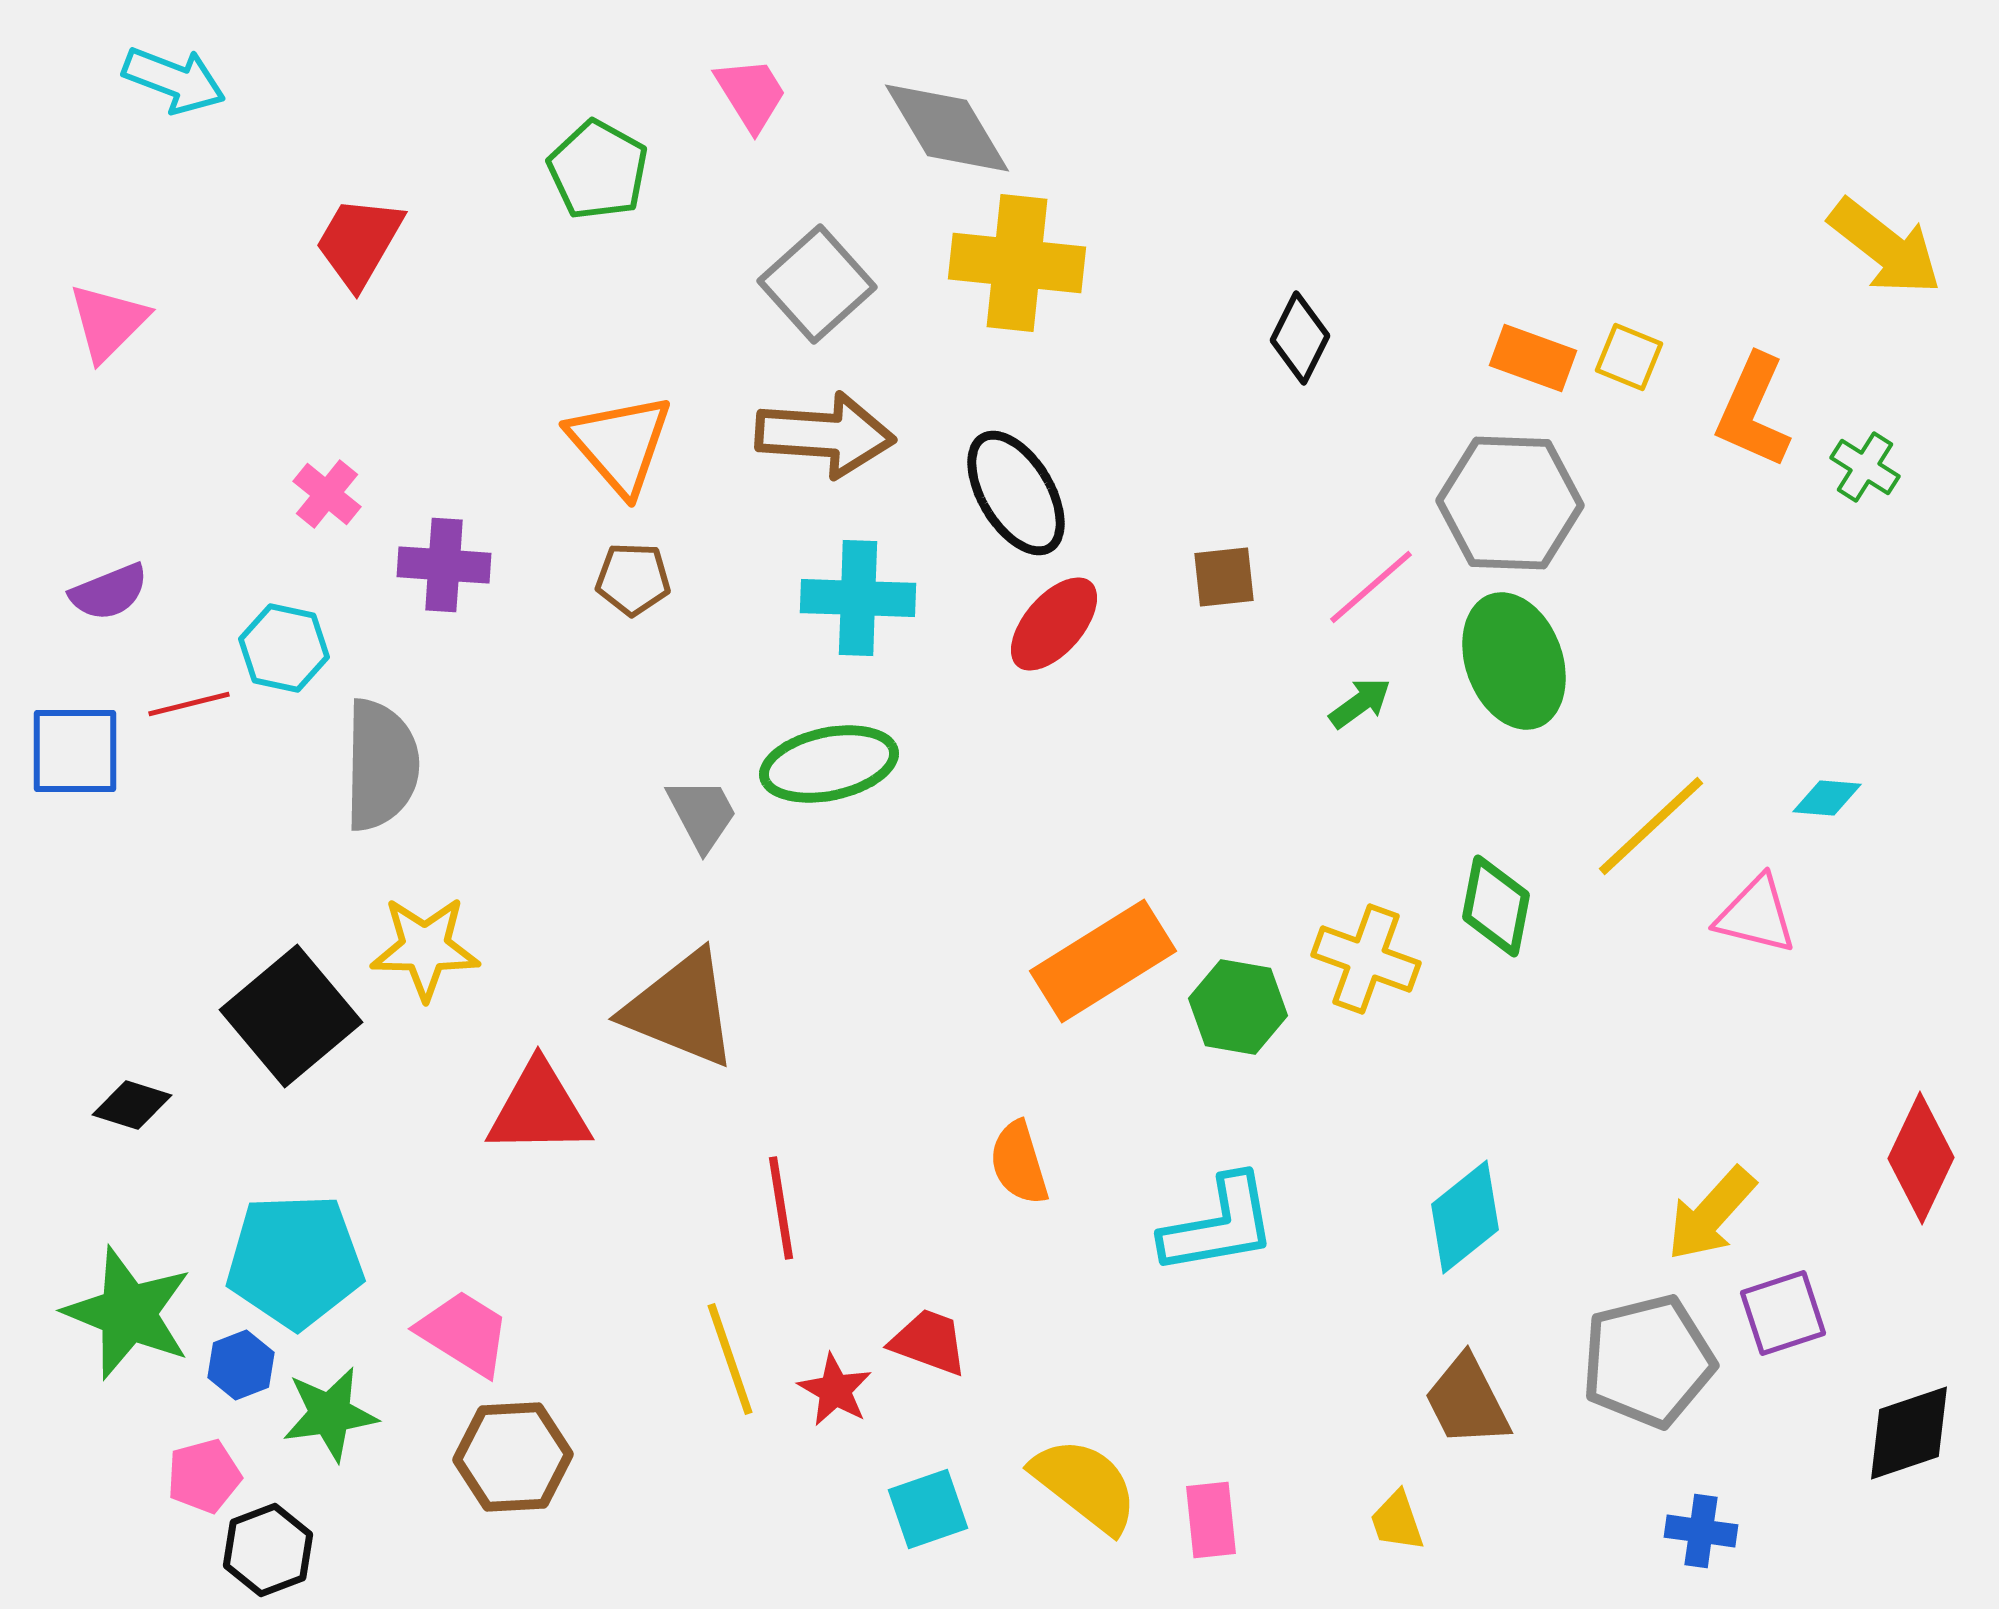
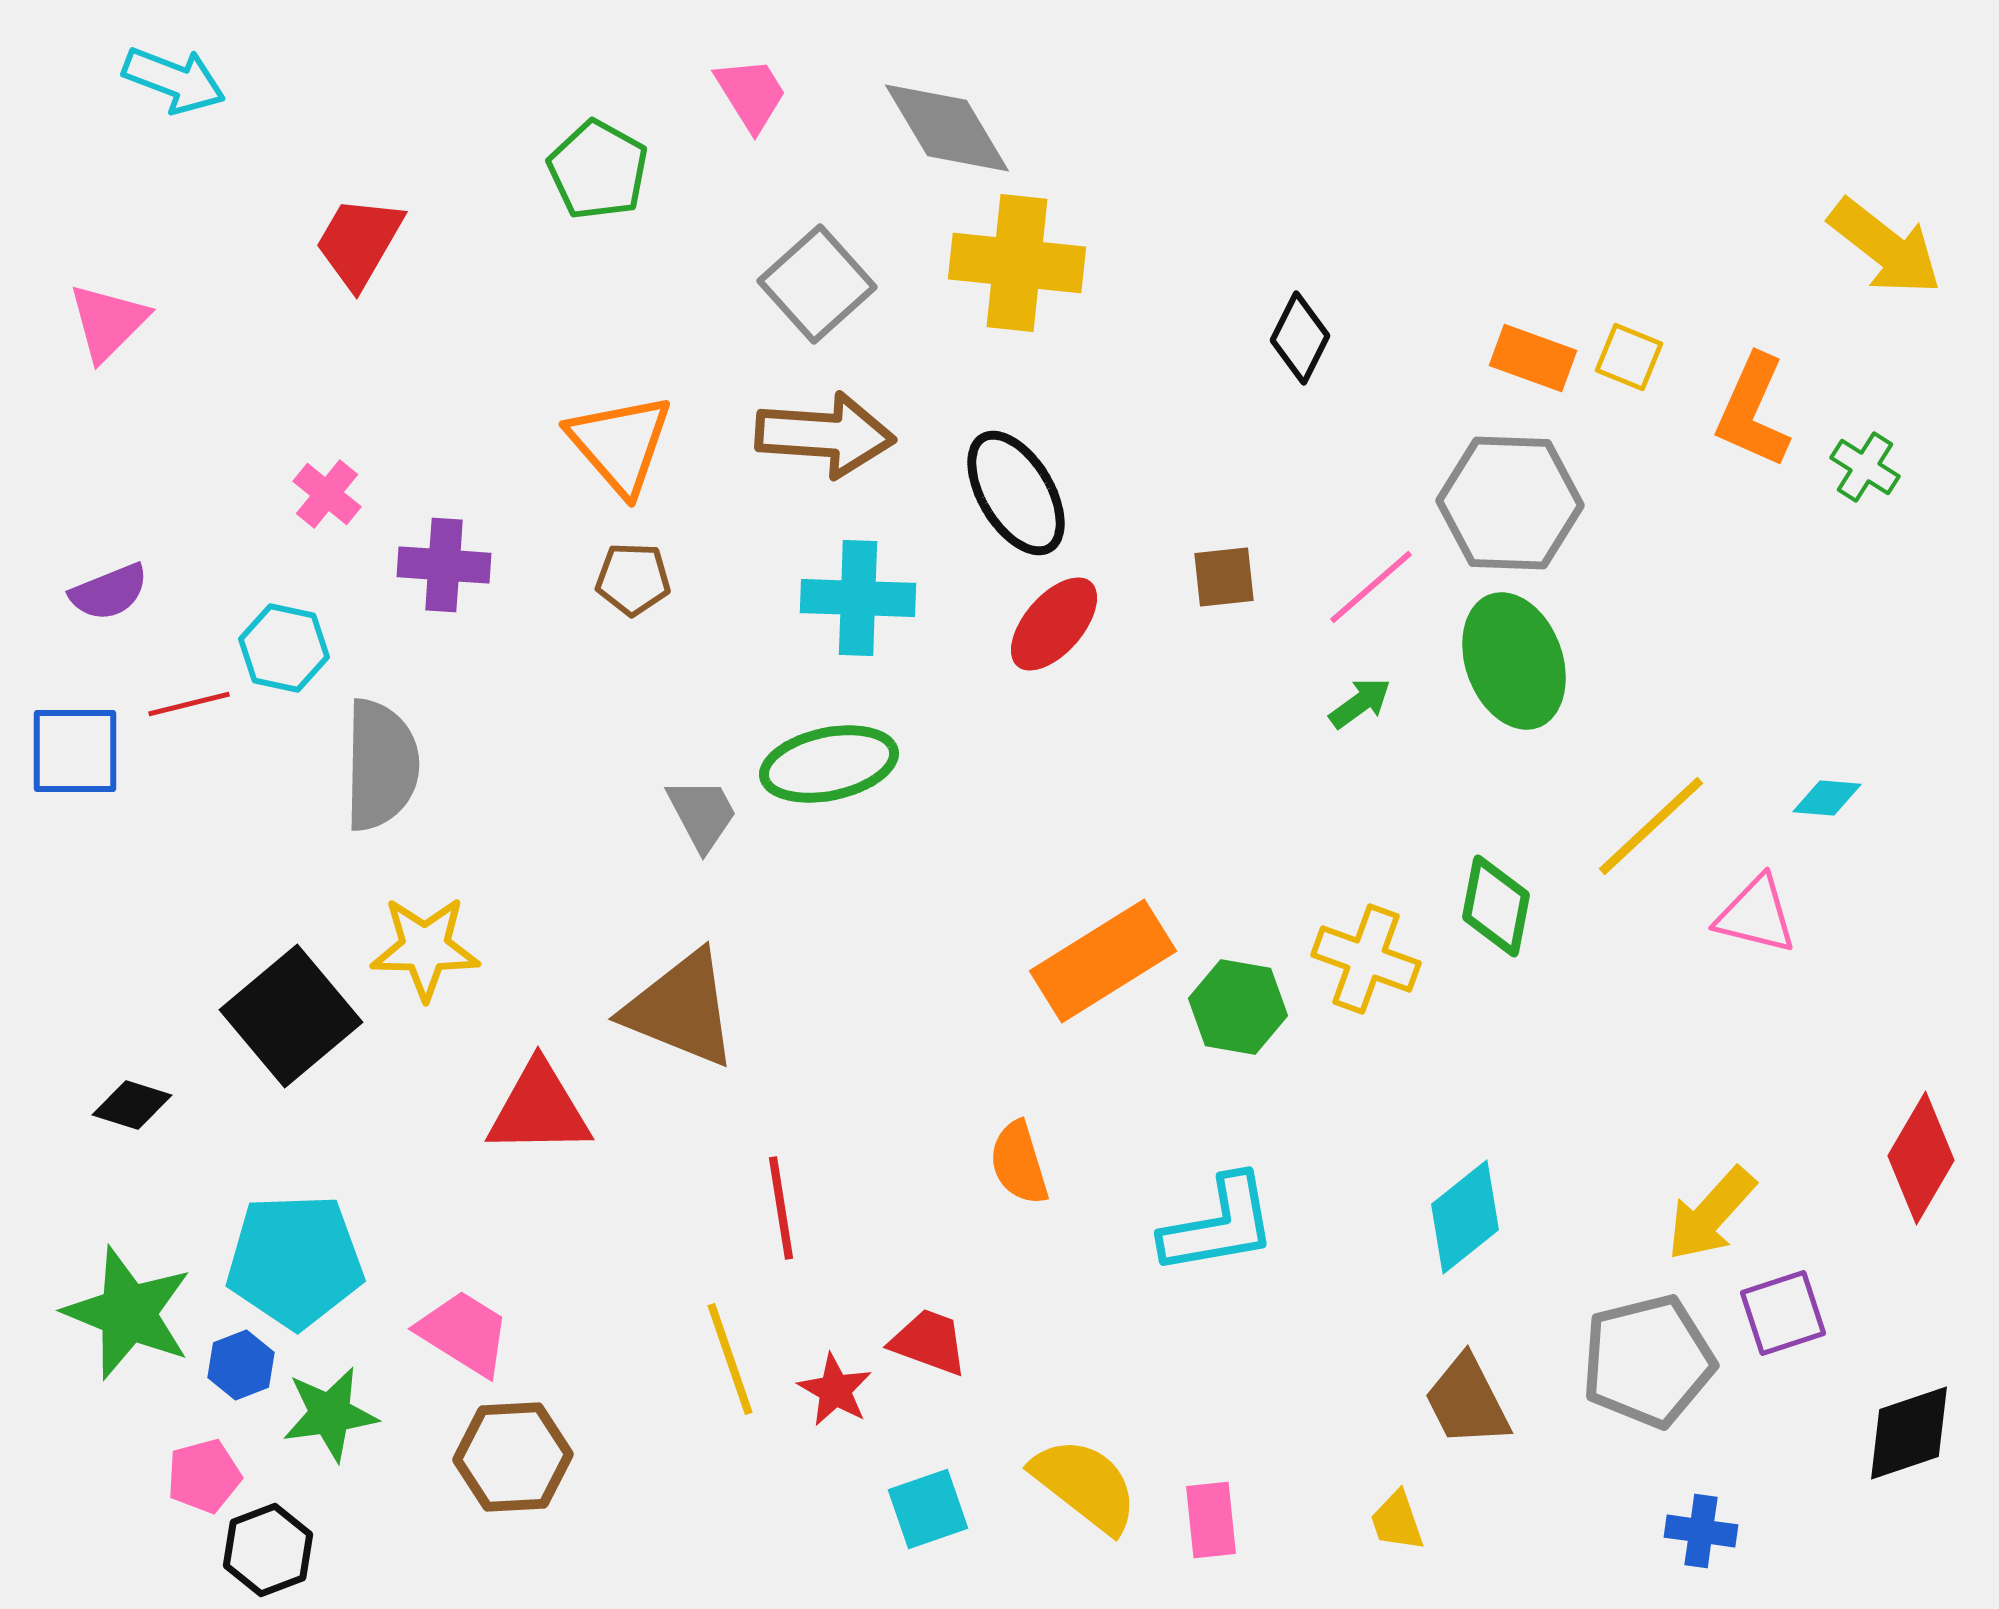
red diamond at (1921, 1158): rotated 5 degrees clockwise
